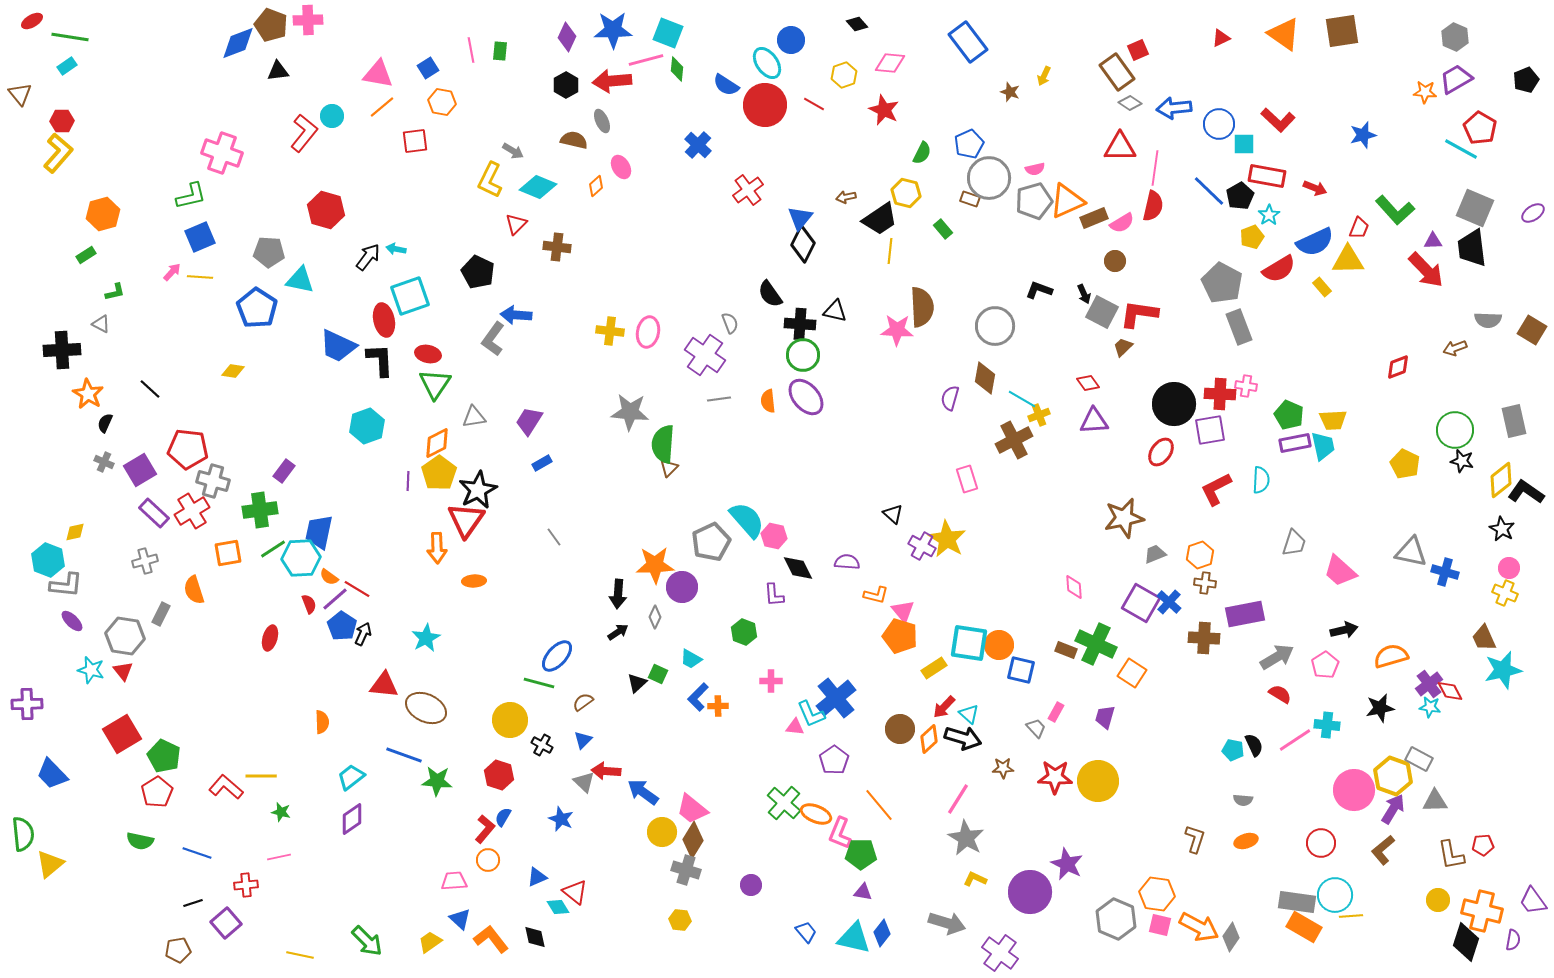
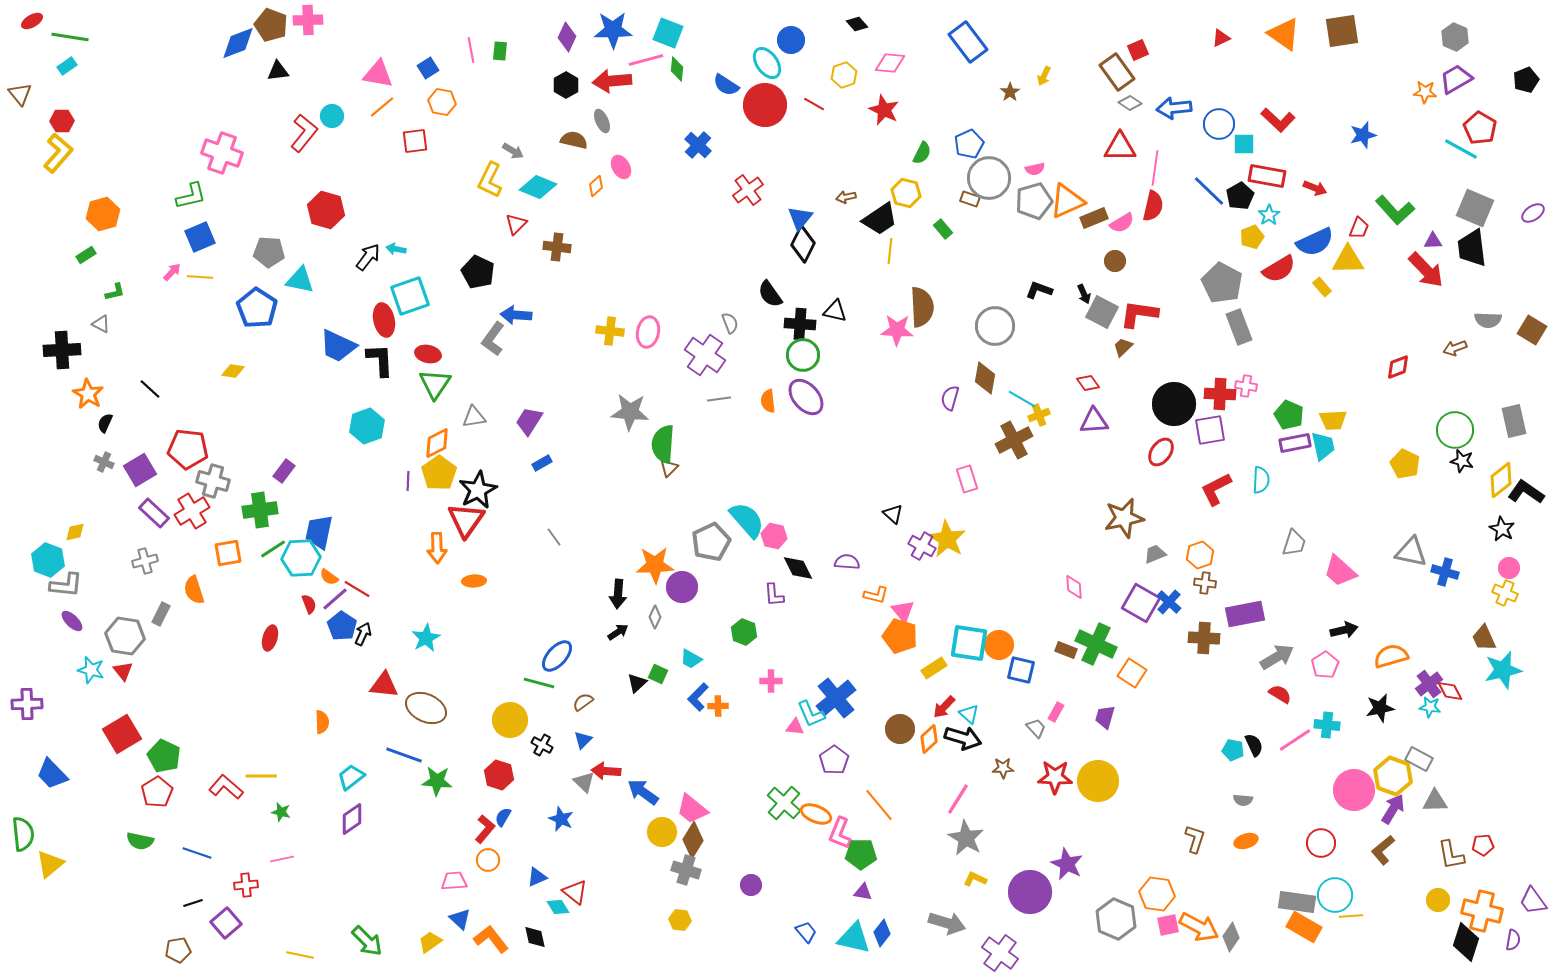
brown star at (1010, 92): rotated 18 degrees clockwise
pink line at (279, 857): moved 3 px right, 2 px down
pink square at (1160, 925): moved 8 px right; rotated 25 degrees counterclockwise
